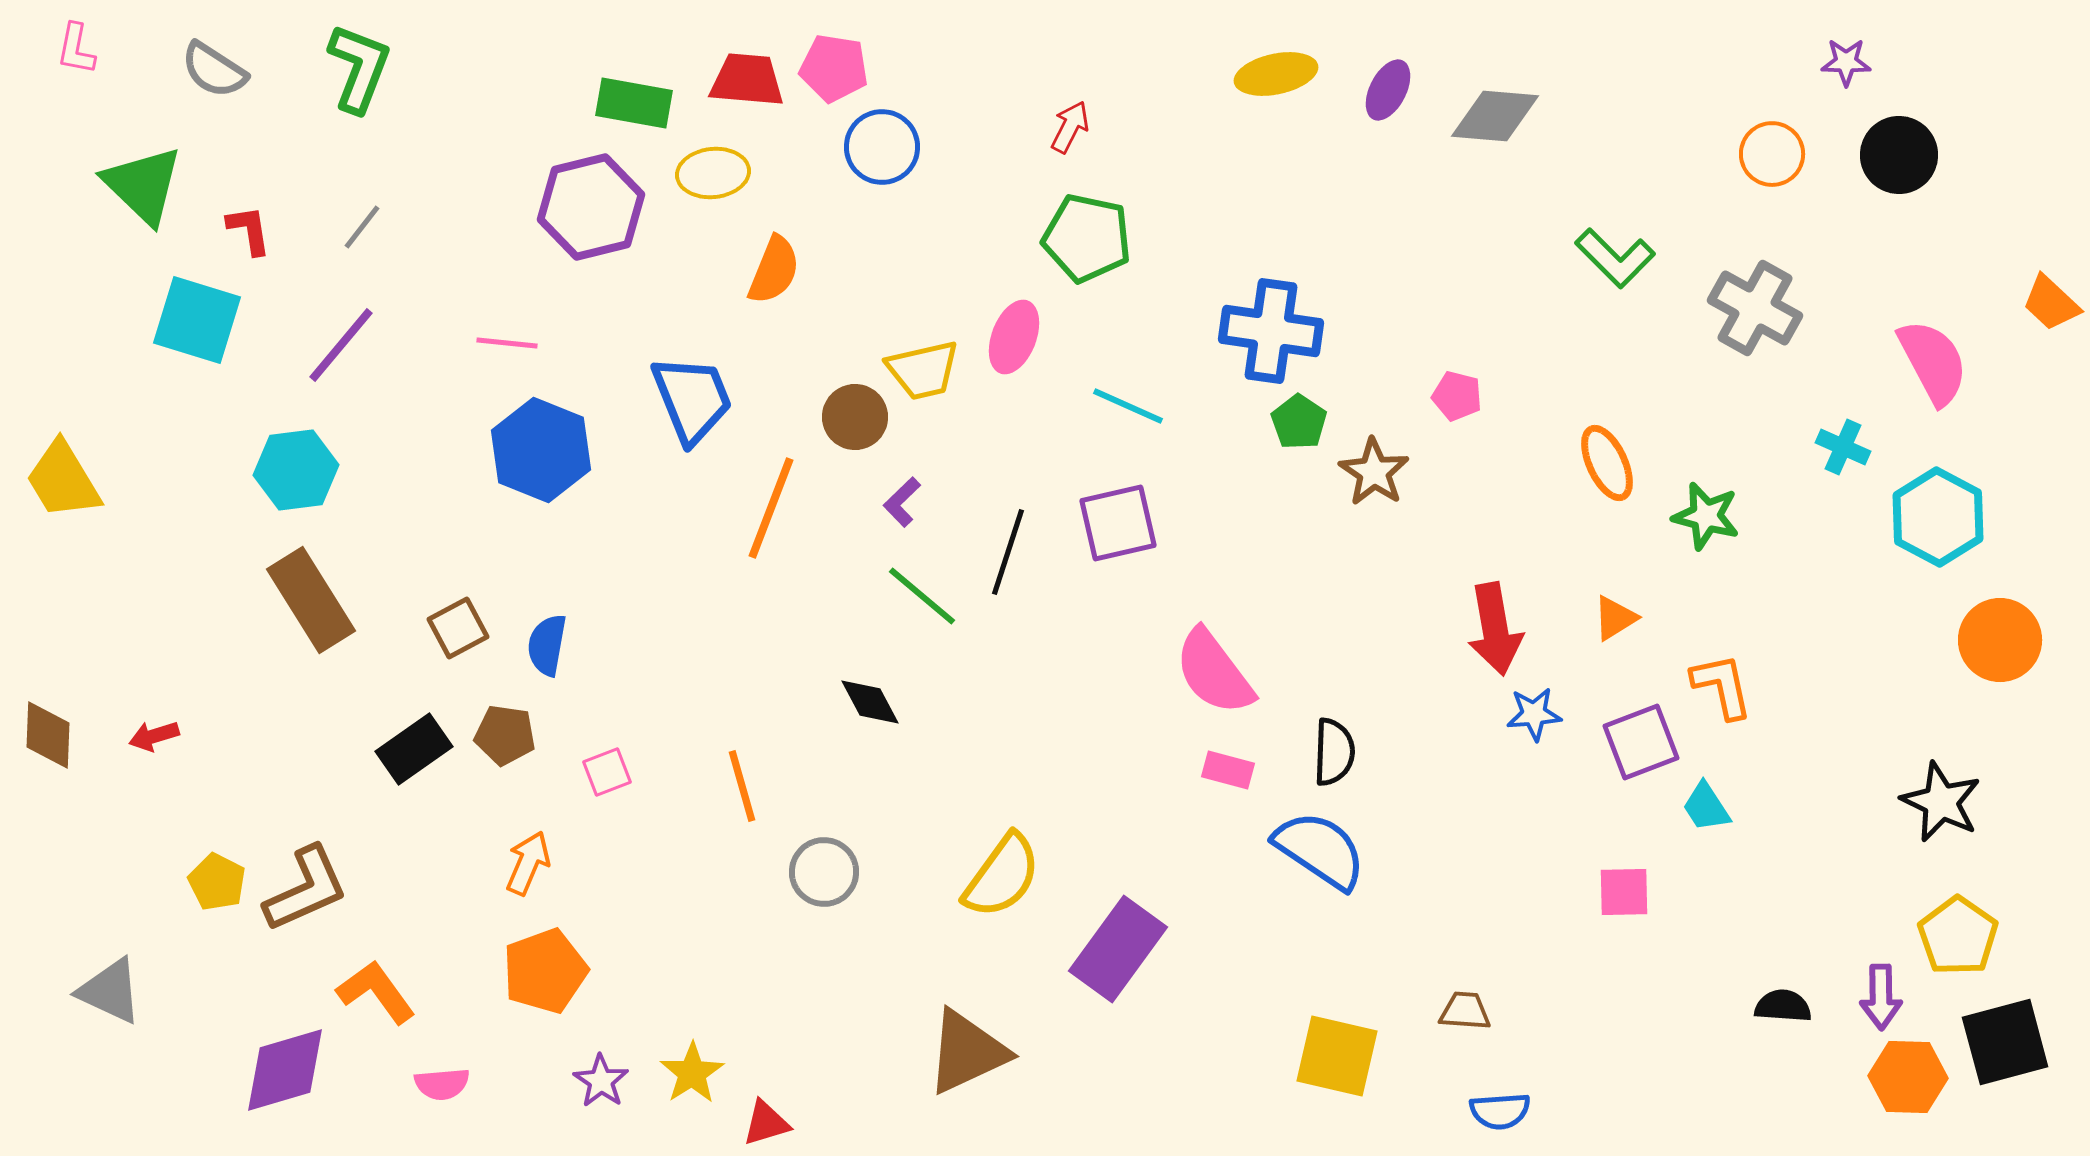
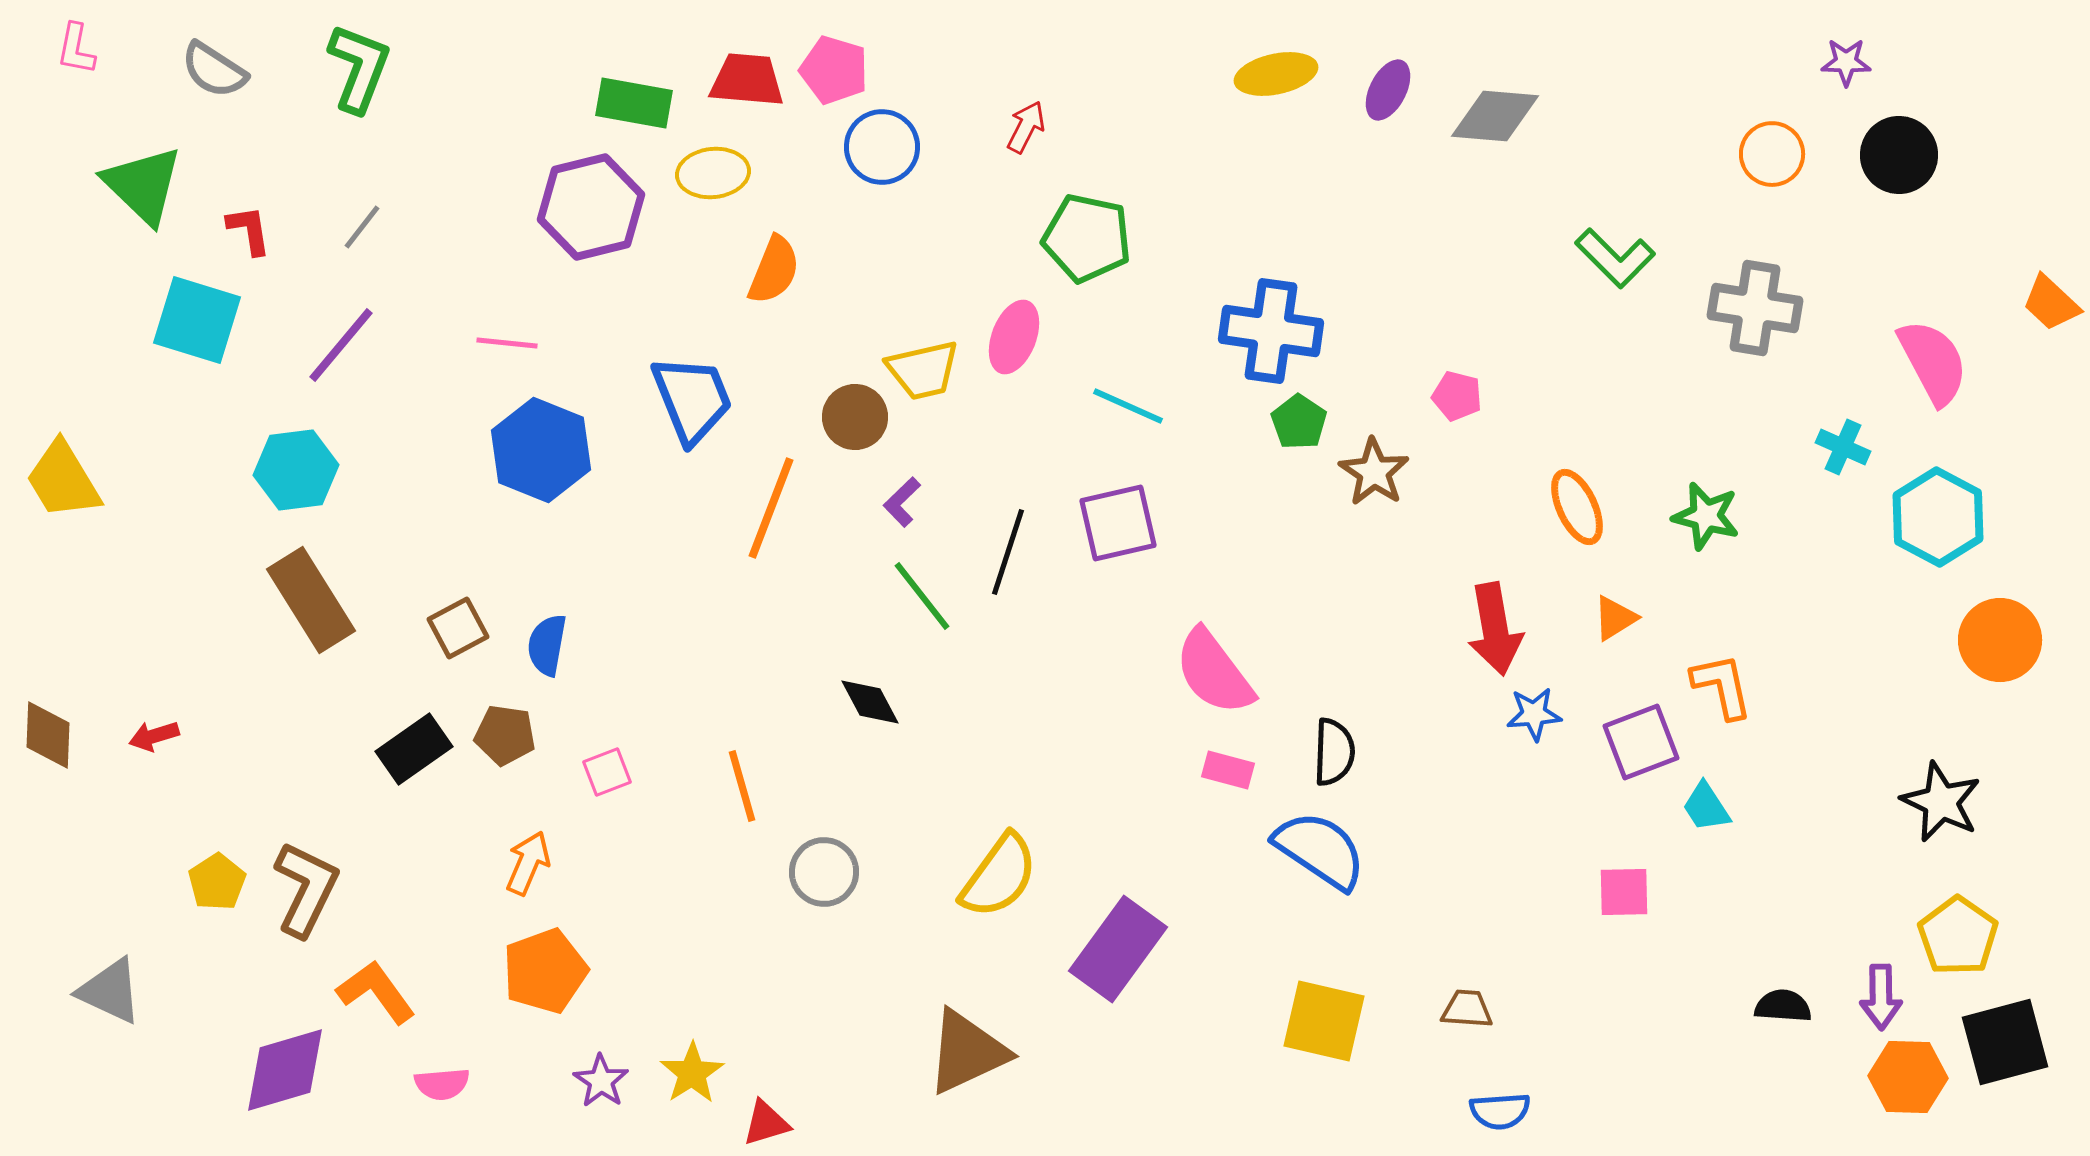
pink pentagon at (834, 68): moved 2 px down; rotated 8 degrees clockwise
red arrow at (1070, 127): moved 44 px left
gray cross at (1755, 308): rotated 20 degrees counterclockwise
orange ellipse at (1607, 463): moved 30 px left, 44 px down
green line at (922, 596): rotated 12 degrees clockwise
yellow semicircle at (1002, 876): moved 3 px left
yellow pentagon at (217, 882): rotated 12 degrees clockwise
brown L-shape at (306, 889): rotated 40 degrees counterclockwise
brown trapezoid at (1465, 1011): moved 2 px right, 2 px up
yellow square at (1337, 1056): moved 13 px left, 35 px up
